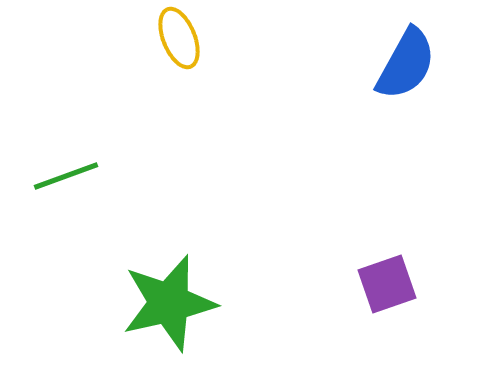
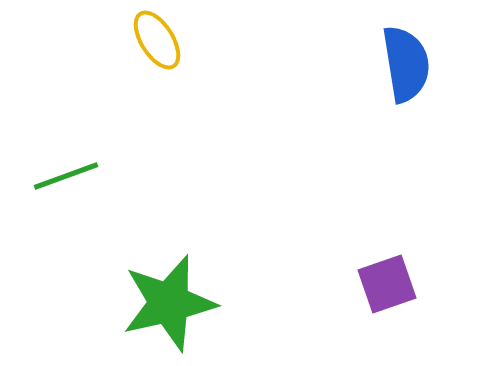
yellow ellipse: moved 22 px left, 2 px down; rotated 10 degrees counterclockwise
blue semicircle: rotated 38 degrees counterclockwise
